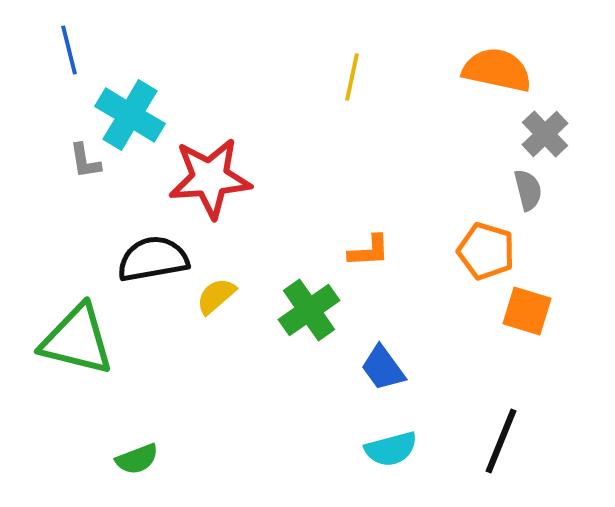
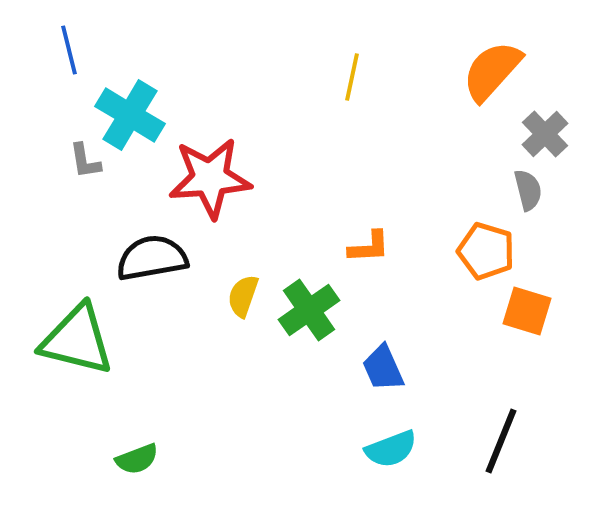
orange semicircle: moved 5 px left, 1 px down; rotated 60 degrees counterclockwise
orange L-shape: moved 4 px up
black semicircle: moved 1 px left, 1 px up
yellow semicircle: moved 27 px right; rotated 30 degrees counterclockwise
blue trapezoid: rotated 12 degrees clockwise
cyan semicircle: rotated 6 degrees counterclockwise
